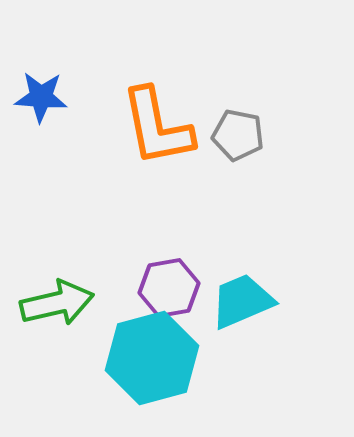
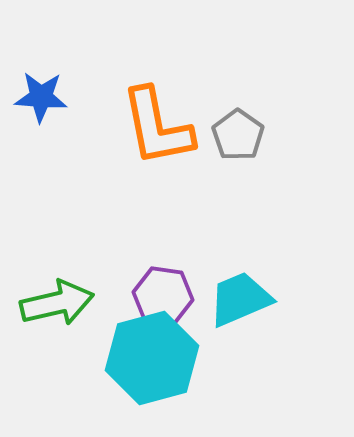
gray pentagon: rotated 24 degrees clockwise
purple hexagon: moved 6 px left, 8 px down; rotated 18 degrees clockwise
cyan trapezoid: moved 2 px left, 2 px up
